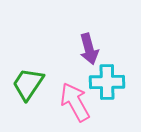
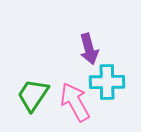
green trapezoid: moved 5 px right, 11 px down
